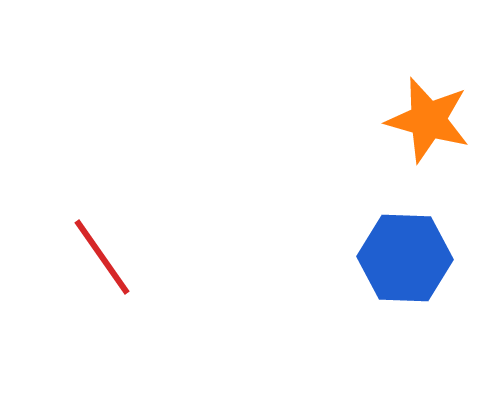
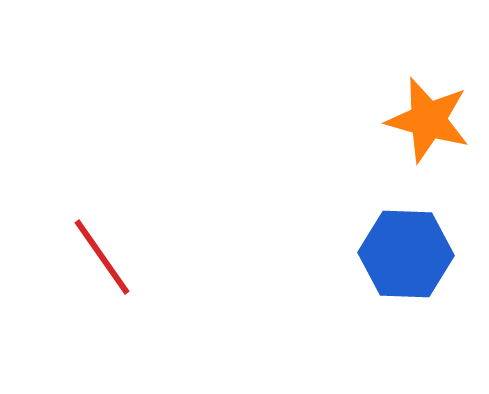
blue hexagon: moved 1 px right, 4 px up
